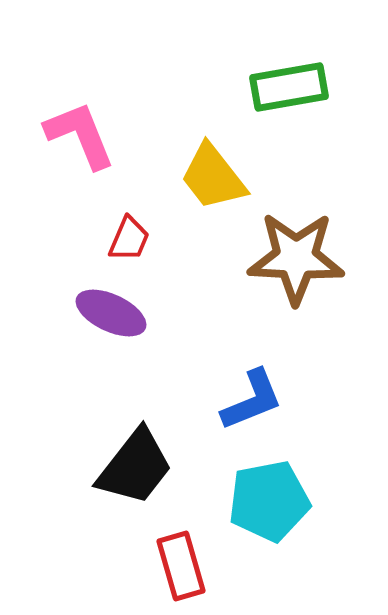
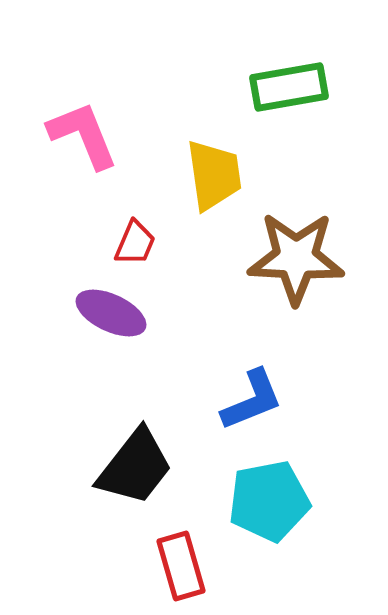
pink L-shape: moved 3 px right
yellow trapezoid: moved 1 px right, 2 px up; rotated 150 degrees counterclockwise
red trapezoid: moved 6 px right, 4 px down
